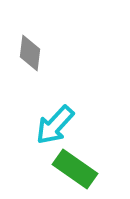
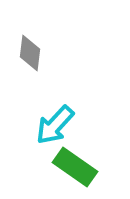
green rectangle: moved 2 px up
